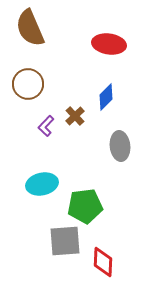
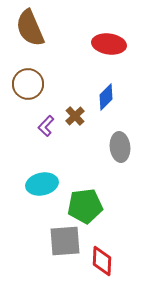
gray ellipse: moved 1 px down
red diamond: moved 1 px left, 1 px up
